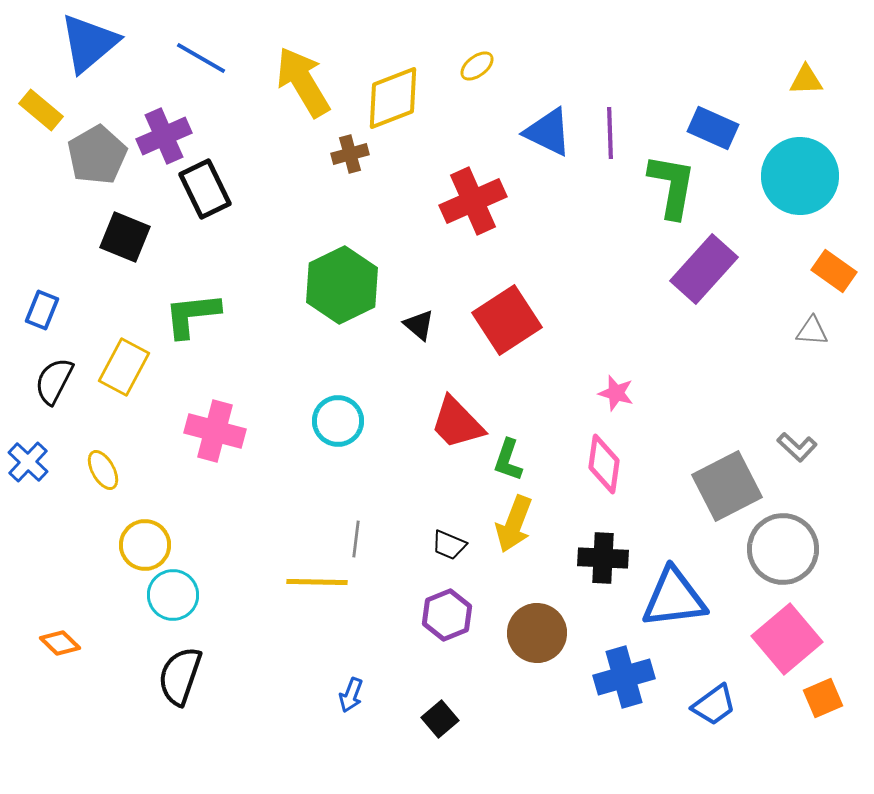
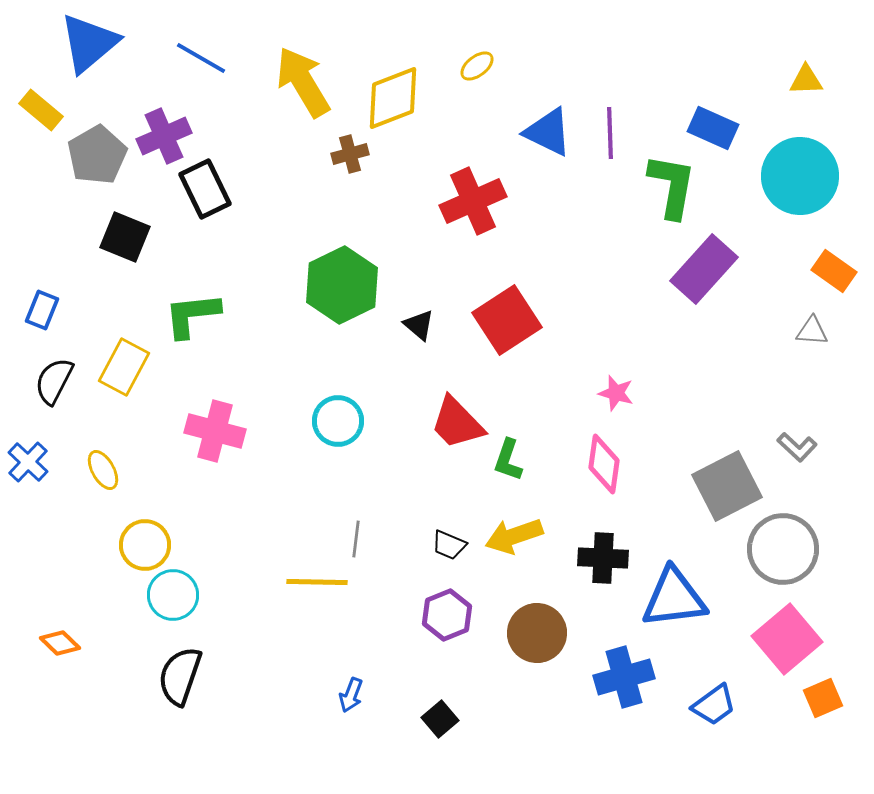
yellow arrow at (514, 524): moved 12 px down; rotated 50 degrees clockwise
